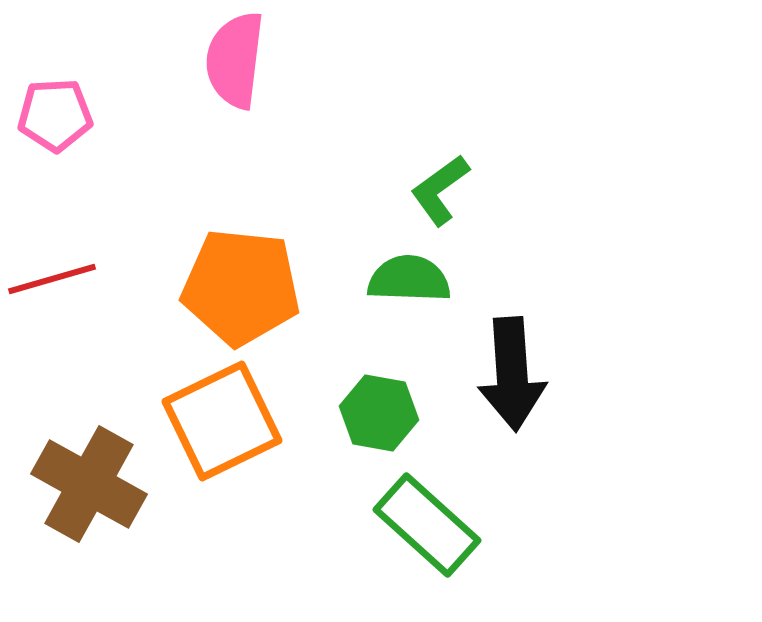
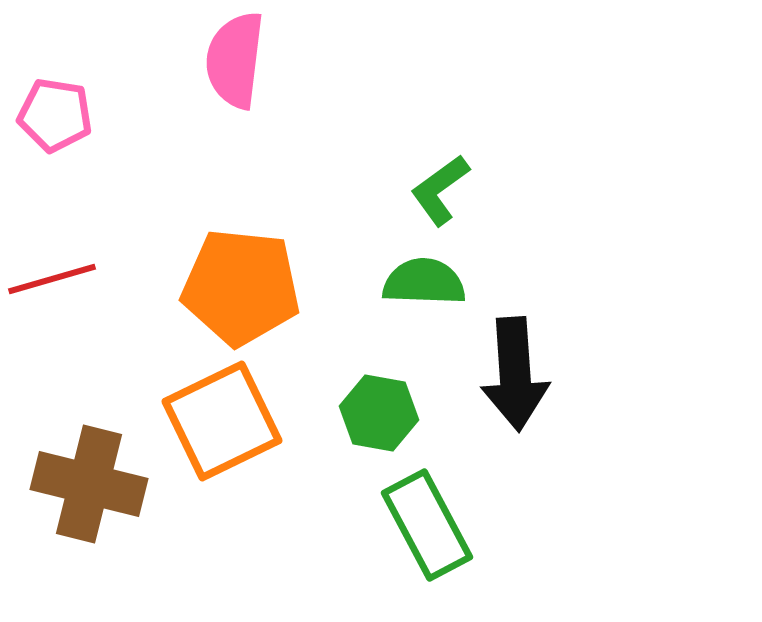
pink pentagon: rotated 12 degrees clockwise
green semicircle: moved 15 px right, 3 px down
black arrow: moved 3 px right
brown cross: rotated 15 degrees counterclockwise
green rectangle: rotated 20 degrees clockwise
